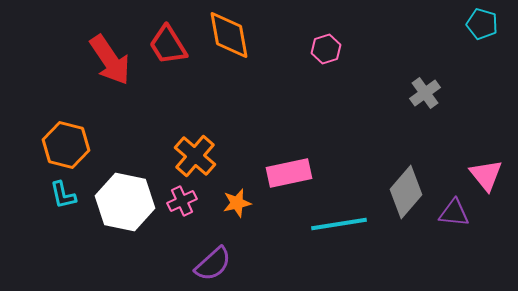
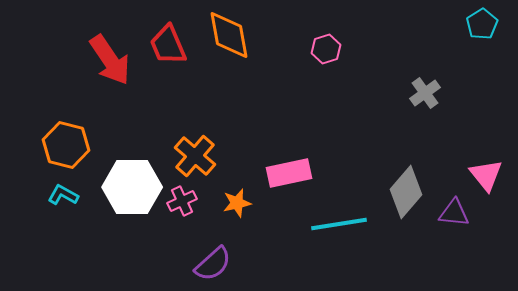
cyan pentagon: rotated 24 degrees clockwise
red trapezoid: rotated 9 degrees clockwise
cyan L-shape: rotated 132 degrees clockwise
white hexagon: moved 7 px right, 15 px up; rotated 12 degrees counterclockwise
